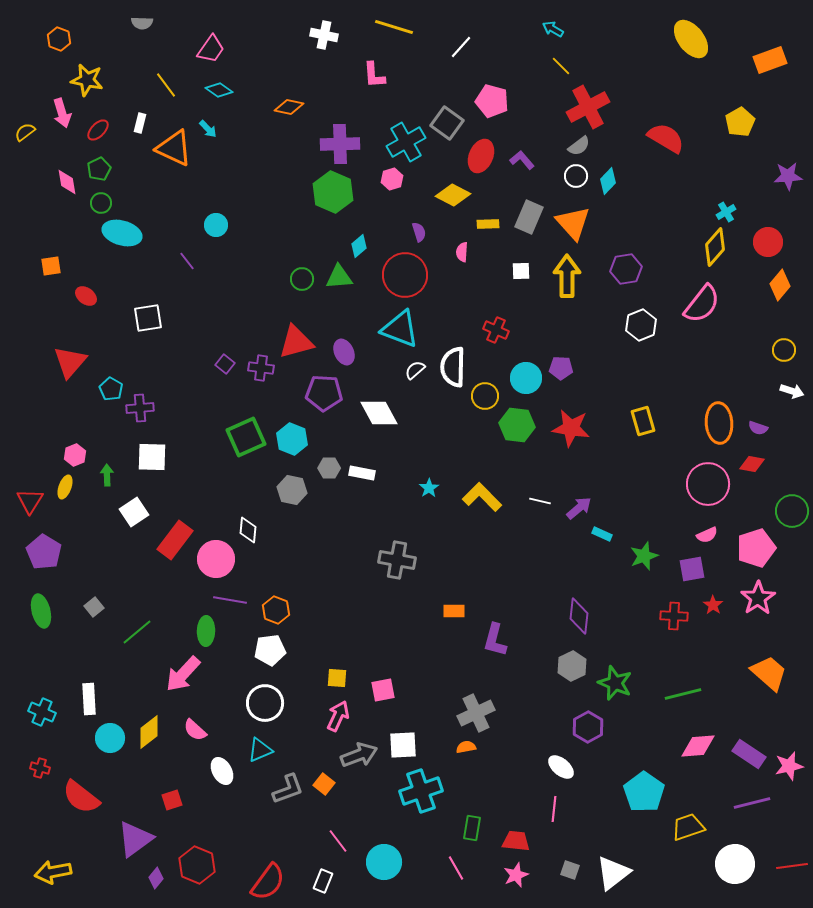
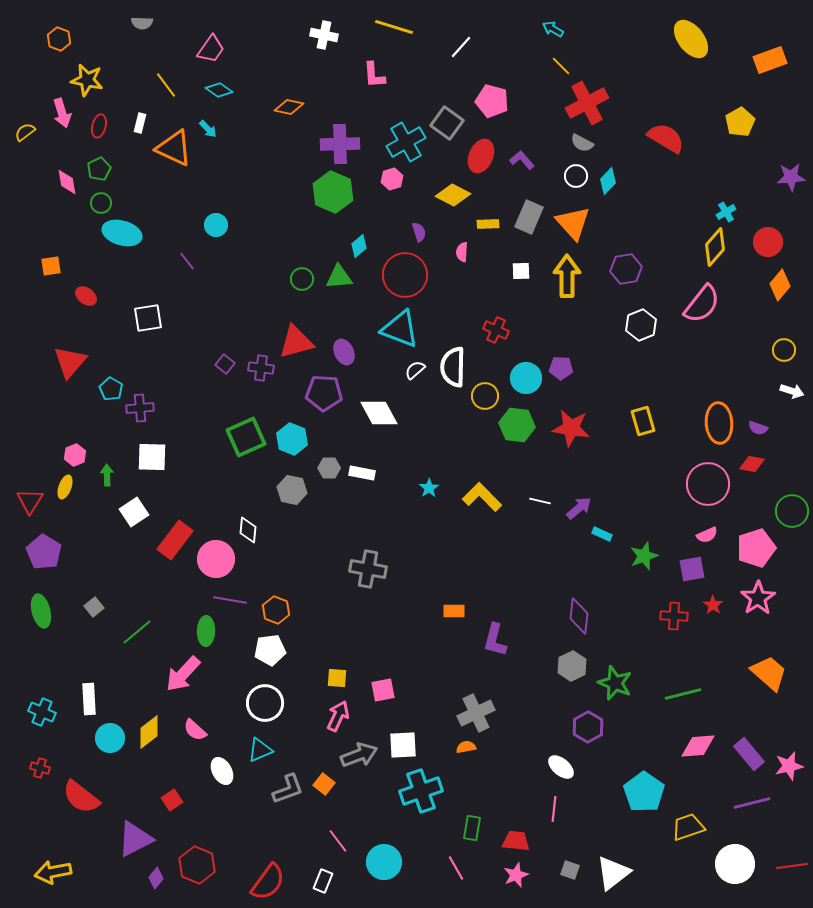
red cross at (588, 107): moved 1 px left, 4 px up
red ellipse at (98, 130): moved 1 px right, 4 px up; rotated 30 degrees counterclockwise
gray semicircle at (579, 146): moved 3 px right, 3 px up; rotated 65 degrees clockwise
purple star at (788, 176): moved 3 px right, 1 px down
gray cross at (397, 560): moved 29 px left, 9 px down
purple rectangle at (749, 754): rotated 16 degrees clockwise
red square at (172, 800): rotated 15 degrees counterclockwise
purple triangle at (135, 839): rotated 9 degrees clockwise
